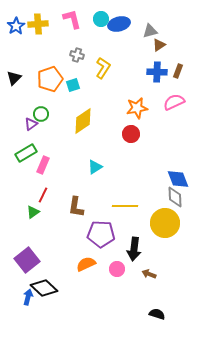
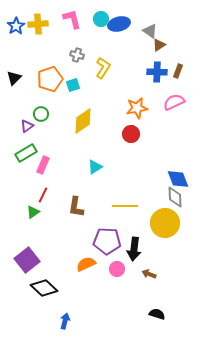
gray triangle: rotated 49 degrees clockwise
purple triangle: moved 4 px left, 2 px down
purple pentagon: moved 6 px right, 7 px down
blue arrow: moved 37 px right, 24 px down
